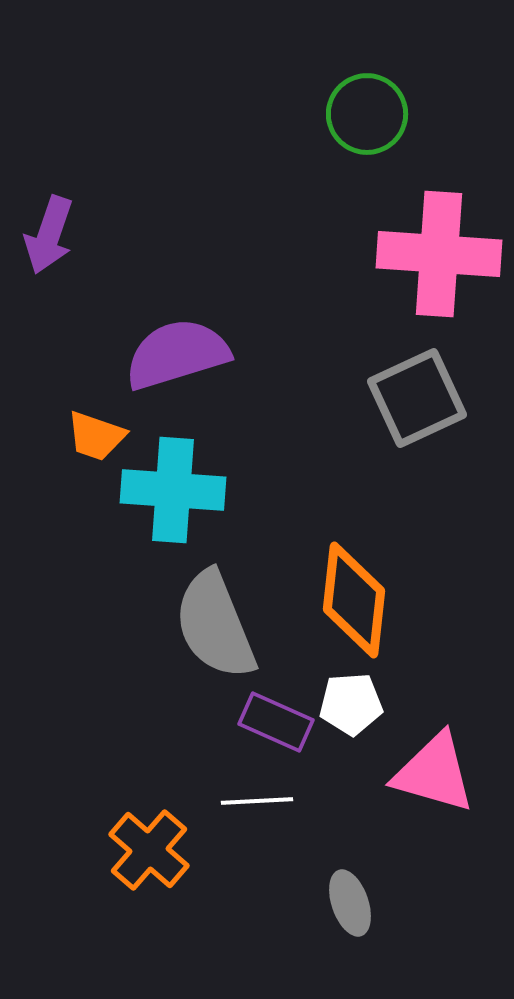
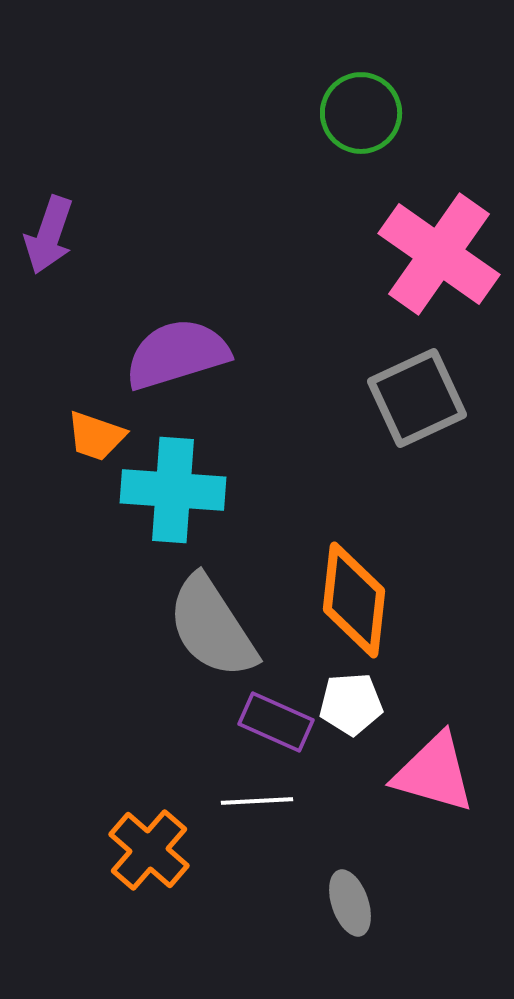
green circle: moved 6 px left, 1 px up
pink cross: rotated 31 degrees clockwise
gray semicircle: moved 3 px left, 2 px down; rotated 11 degrees counterclockwise
